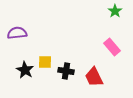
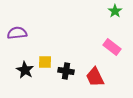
pink rectangle: rotated 12 degrees counterclockwise
red trapezoid: moved 1 px right
